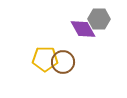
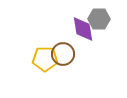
purple diamond: rotated 20 degrees clockwise
brown circle: moved 8 px up
